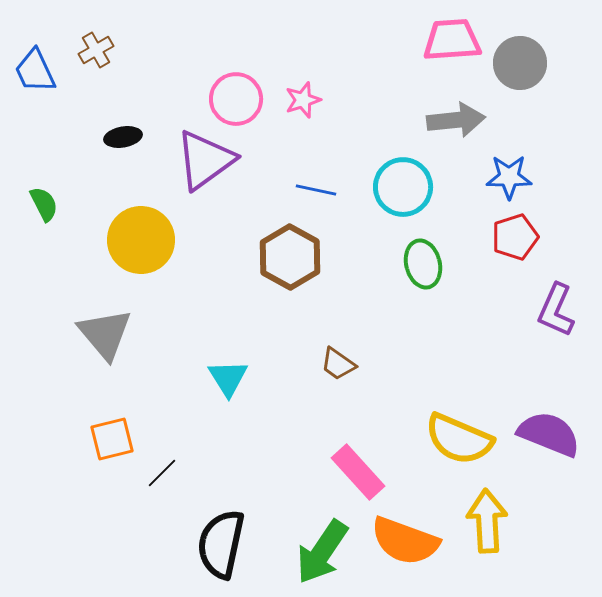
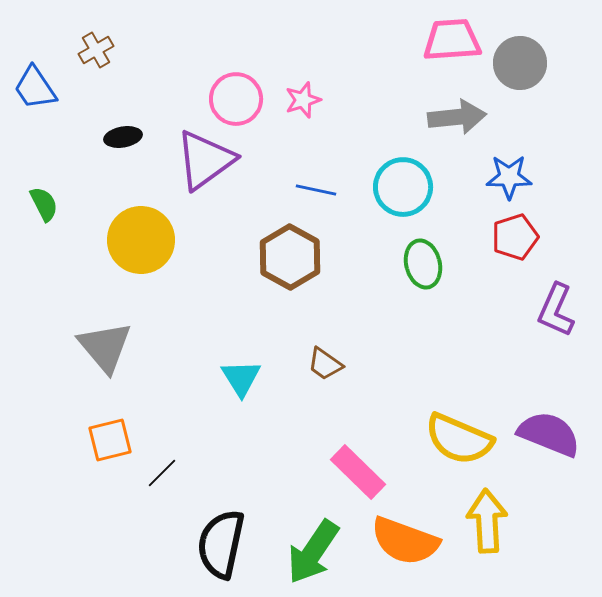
blue trapezoid: moved 17 px down; rotated 9 degrees counterclockwise
gray arrow: moved 1 px right, 3 px up
gray triangle: moved 13 px down
brown trapezoid: moved 13 px left
cyan triangle: moved 13 px right
orange square: moved 2 px left, 1 px down
pink rectangle: rotated 4 degrees counterclockwise
green arrow: moved 9 px left
